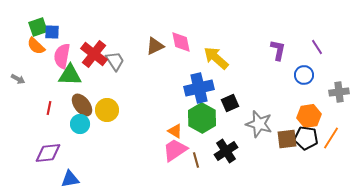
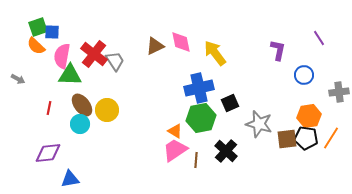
purple line: moved 2 px right, 9 px up
yellow arrow: moved 1 px left, 5 px up; rotated 12 degrees clockwise
green hexagon: moved 1 px left; rotated 20 degrees clockwise
black cross: rotated 15 degrees counterclockwise
brown line: rotated 21 degrees clockwise
